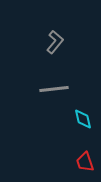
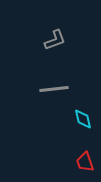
gray L-shape: moved 2 px up; rotated 30 degrees clockwise
